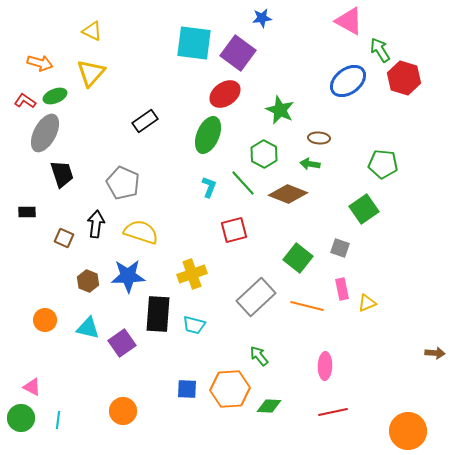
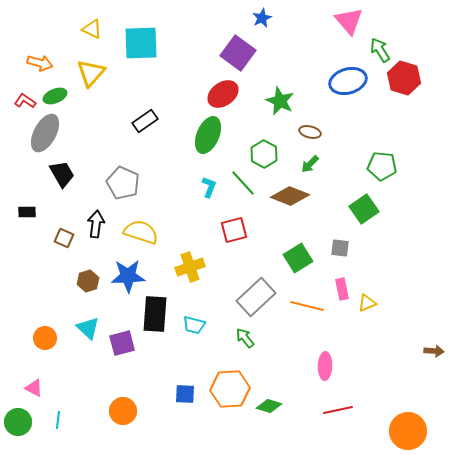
blue star at (262, 18): rotated 18 degrees counterclockwise
pink triangle at (349, 21): rotated 20 degrees clockwise
yellow triangle at (92, 31): moved 2 px up
cyan square at (194, 43): moved 53 px left; rotated 9 degrees counterclockwise
blue ellipse at (348, 81): rotated 21 degrees clockwise
red ellipse at (225, 94): moved 2 px left
green star at (280, 110): moved 9 px up
brown ellipse at (319, 138): moved 9 px left, 6 px up; rotated 10 degrees clockwise
green arrow at (310, 164): rotated 54 degrees counterclockwise
green pentagon at (383, 164): moved 1 px left, 2 px down
black trapezoid at (62, 174): rotated 12 degrees counterclockwise
brown diamond at (288, 194): moved 2 px right, 2 px down
gray square at (340, 248): rotated 12 degrees counterclockwise
green square at (298, 258): rotated 20 degrees clockwise
yellow cross at (192, 274): moved 2 px left, 7 px up
brown hexagon at (88, 281): rotated 20 degrees clockwise
black rectangle at (158, 314): moved 3 px left
orange circle at (45, 320): moved 18 px down
cyan triangle at (88, 328): rotated 30 degrees clockwise
purple square at (122, 343): rotated 20 degrees clockwise
brown arrow at (435, 353): moved 1 px left, 2 px up
green arrow at (259, 356): moved 14 px left, 18 px up
pink triangle at (32, 387): moved 2 px right, 1 px down
blue square at (187, 389): moved 2 px left, 5 px down
green diamond at (269, 406): rotated 15 degrees clockwise
red line at (333, 412): moved 5 px right, 2 px up
green circle at (21, 418): moved 3 px left, 4 px down
